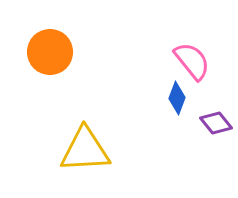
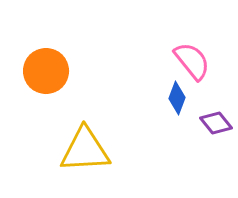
orange circle: moved 4 px left, 19 px down
